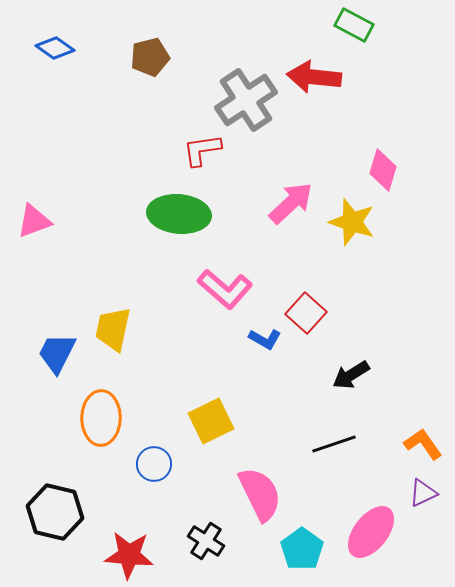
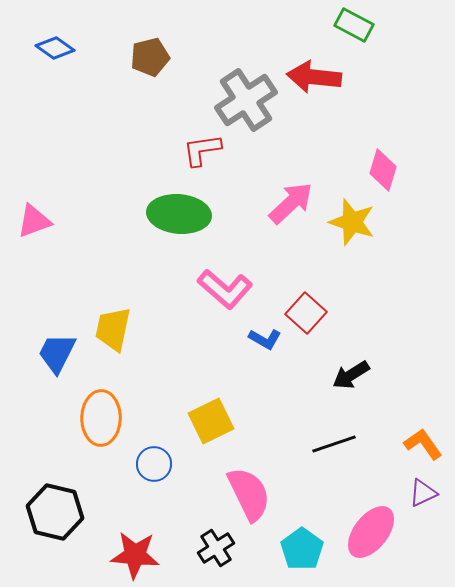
pink semicircle: moved 11 px left
black cross: moved 10 px right, 7 px down; rotated 24 degrees clockwise
red star: moved 6 px right
